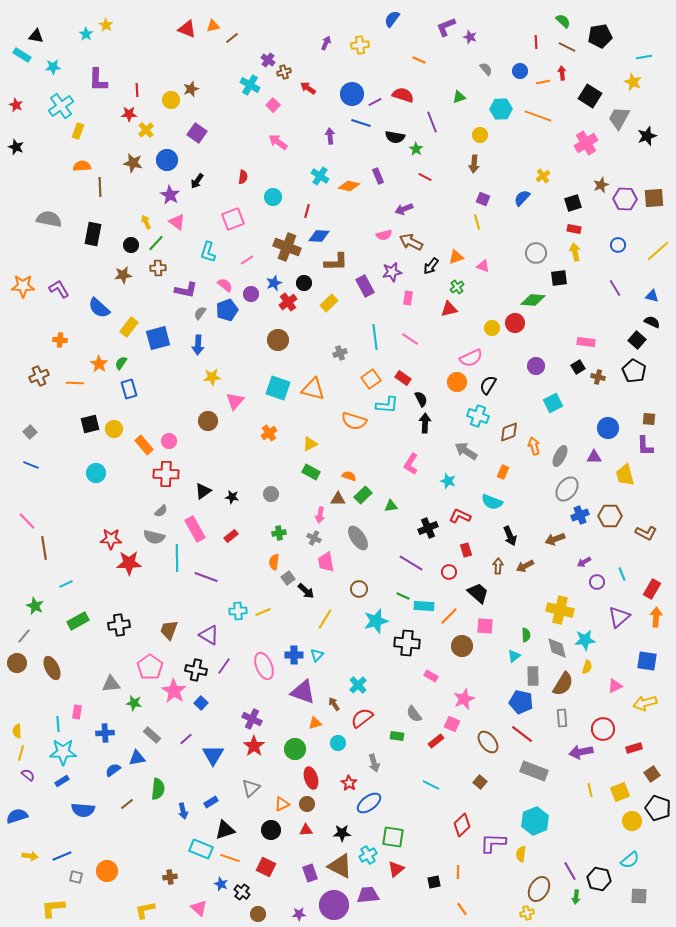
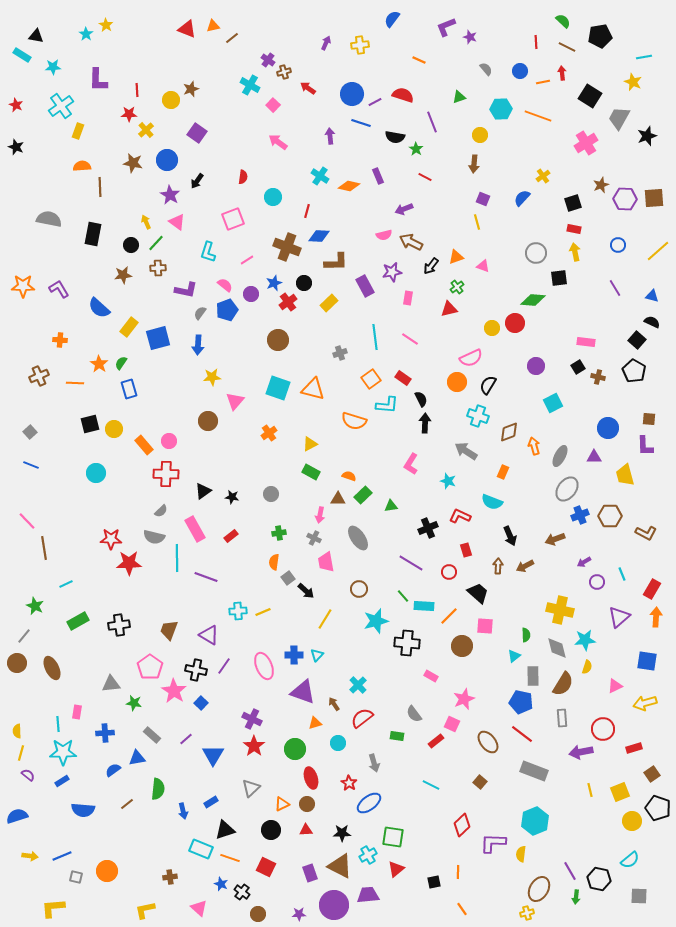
green line at (403, 596): rotated 24 degrees clockwise
